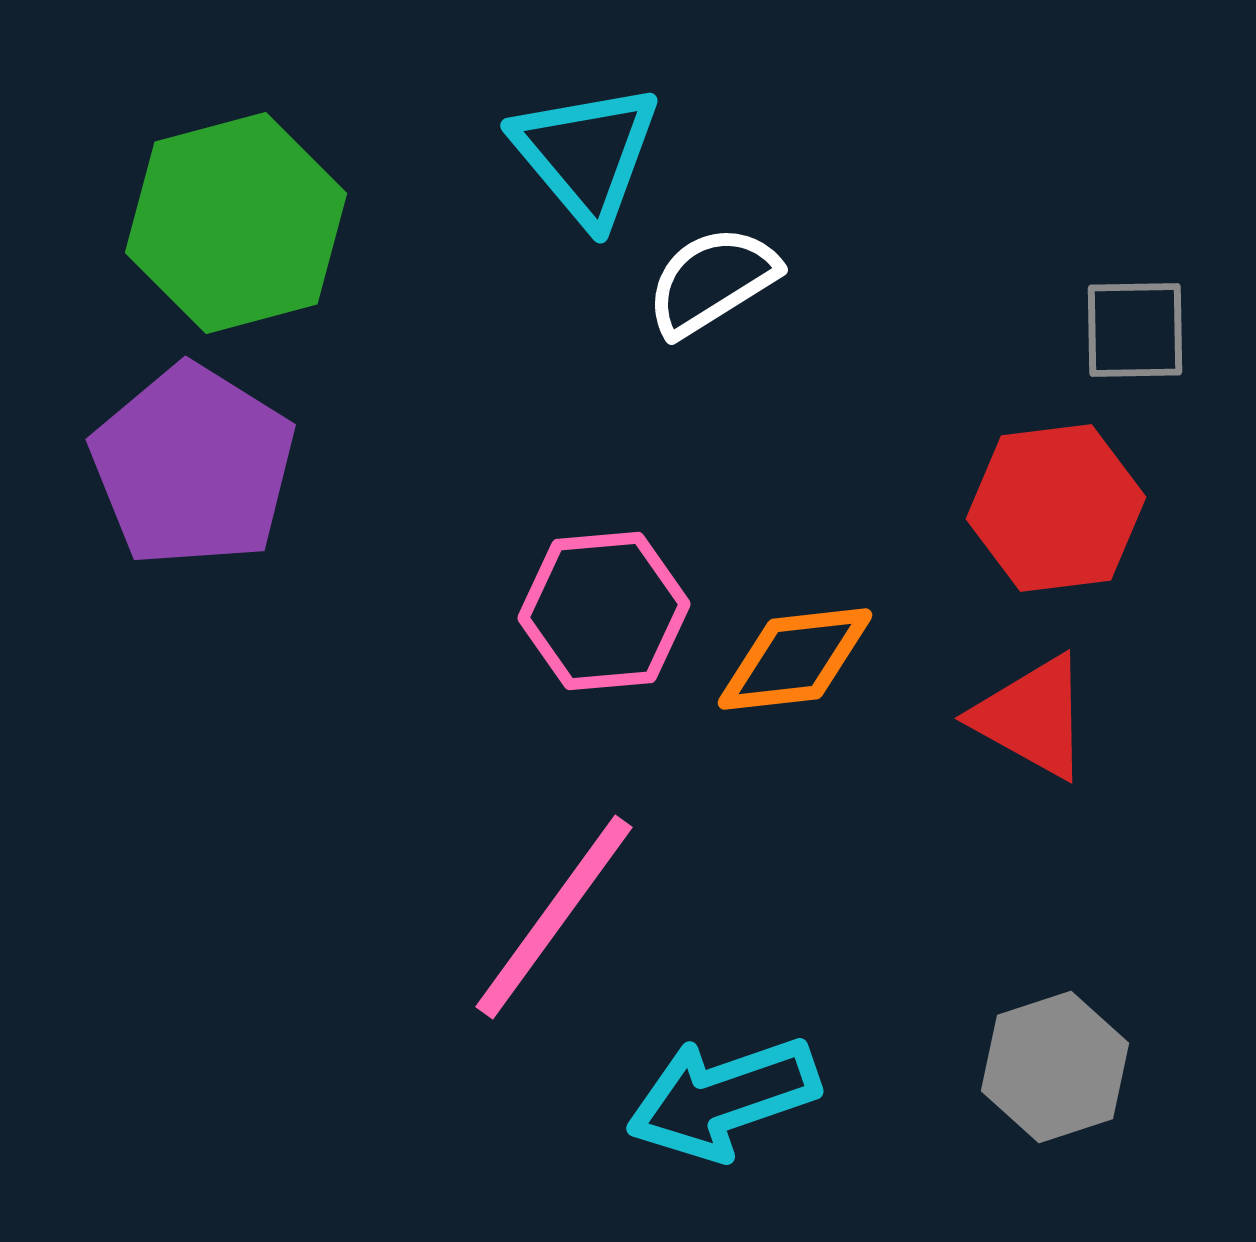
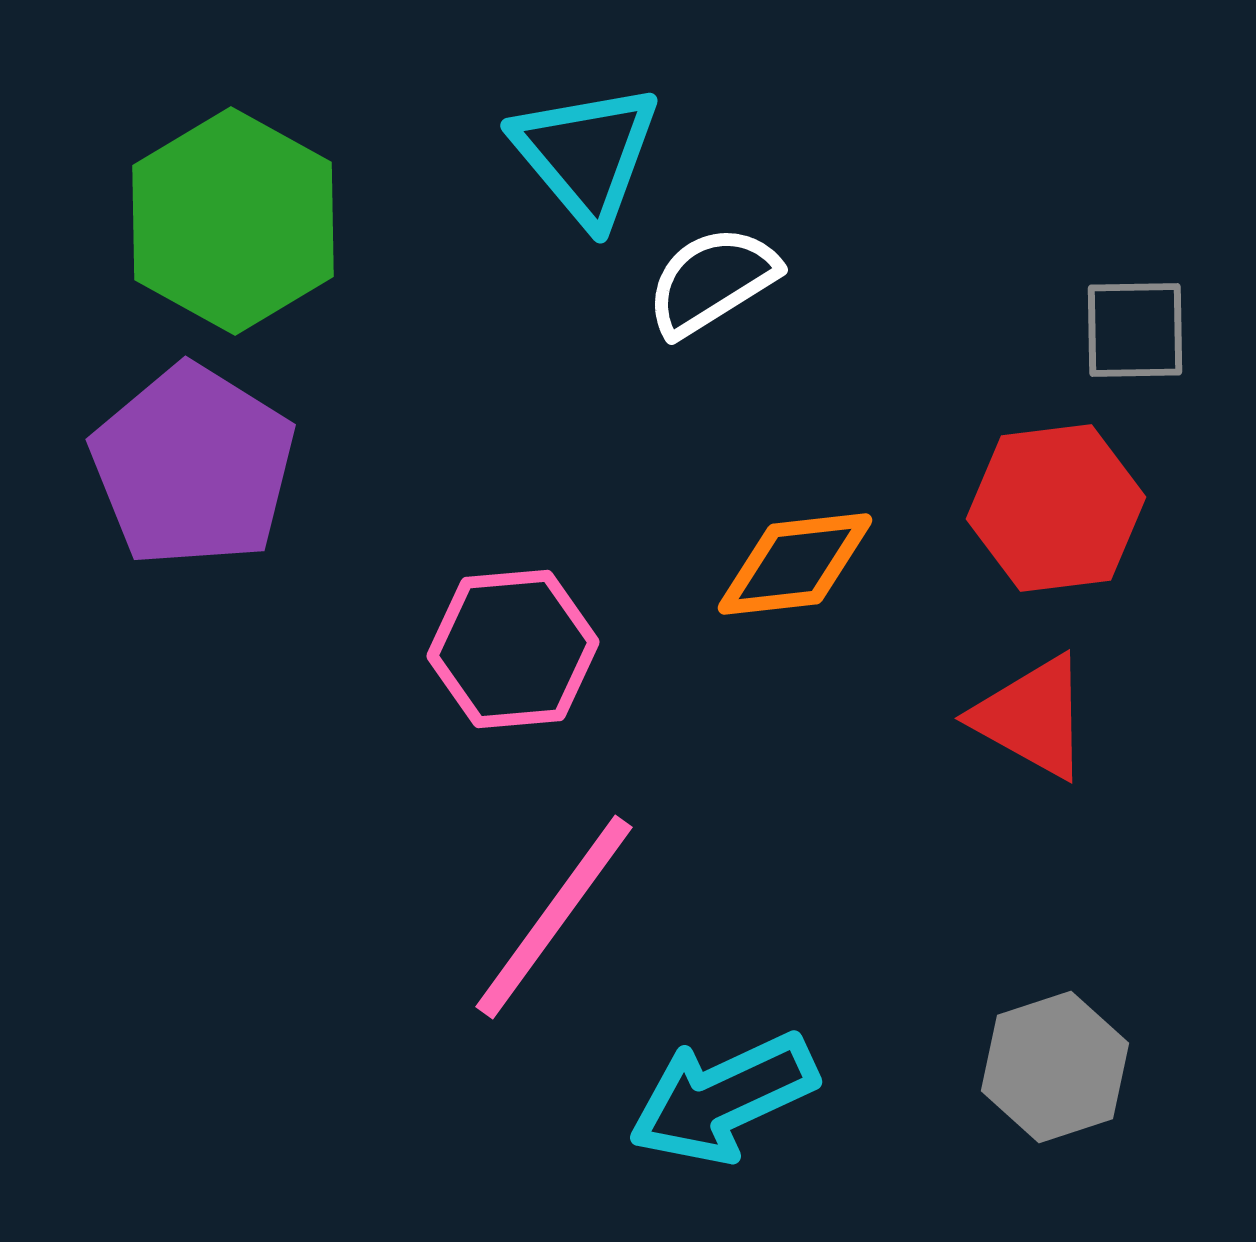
green hexagon: moved 3 px left, 2 px up; rotated 16 degrees counterclockwise
pink hexagon: moved 91 px left, 38 px down
orange diamond: moved 95 px up
cyan arrow: rotated 6 degrees counterclockwise
